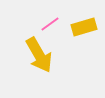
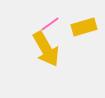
yellow arrow: moved 7 px right, 6 px up
